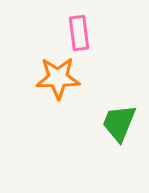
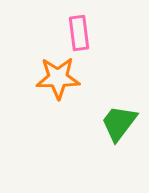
green trapezoid: rotated 15 degrees clockwise
